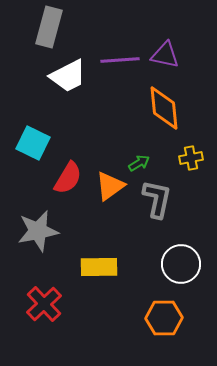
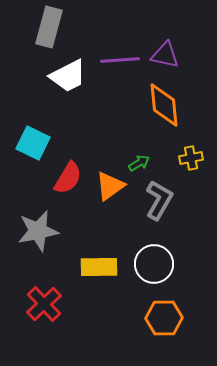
orange diamond: moved 3 px up
gray L-shape: moved 2 px right, 1 px down; rotated 18 degrees clockwise
white circle: moved 27 px left
